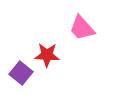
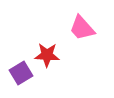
purple square: rotated 20 degrees clockwise
